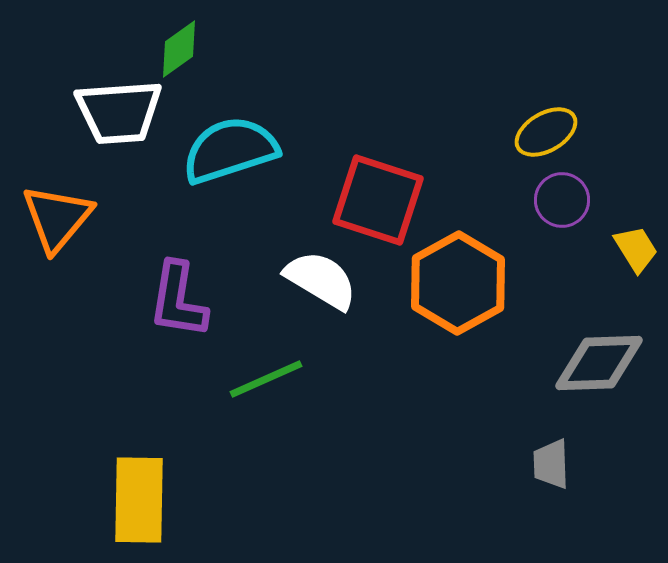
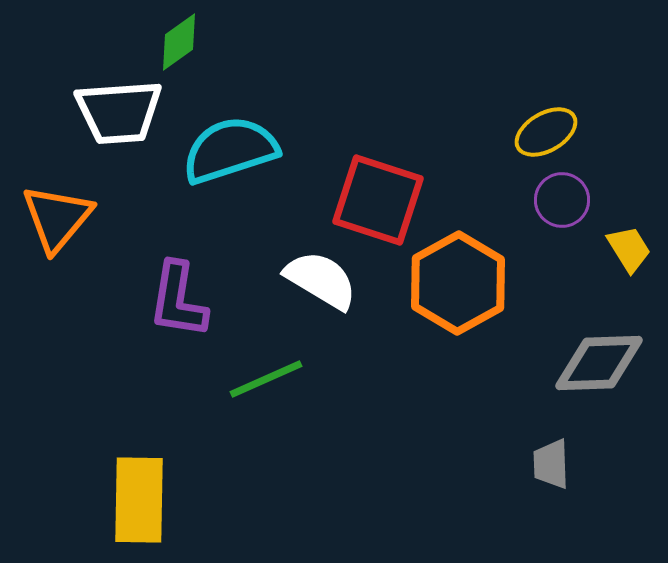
green diamond: moved 7 px up
yellow trapezoid: moved 7 px left
